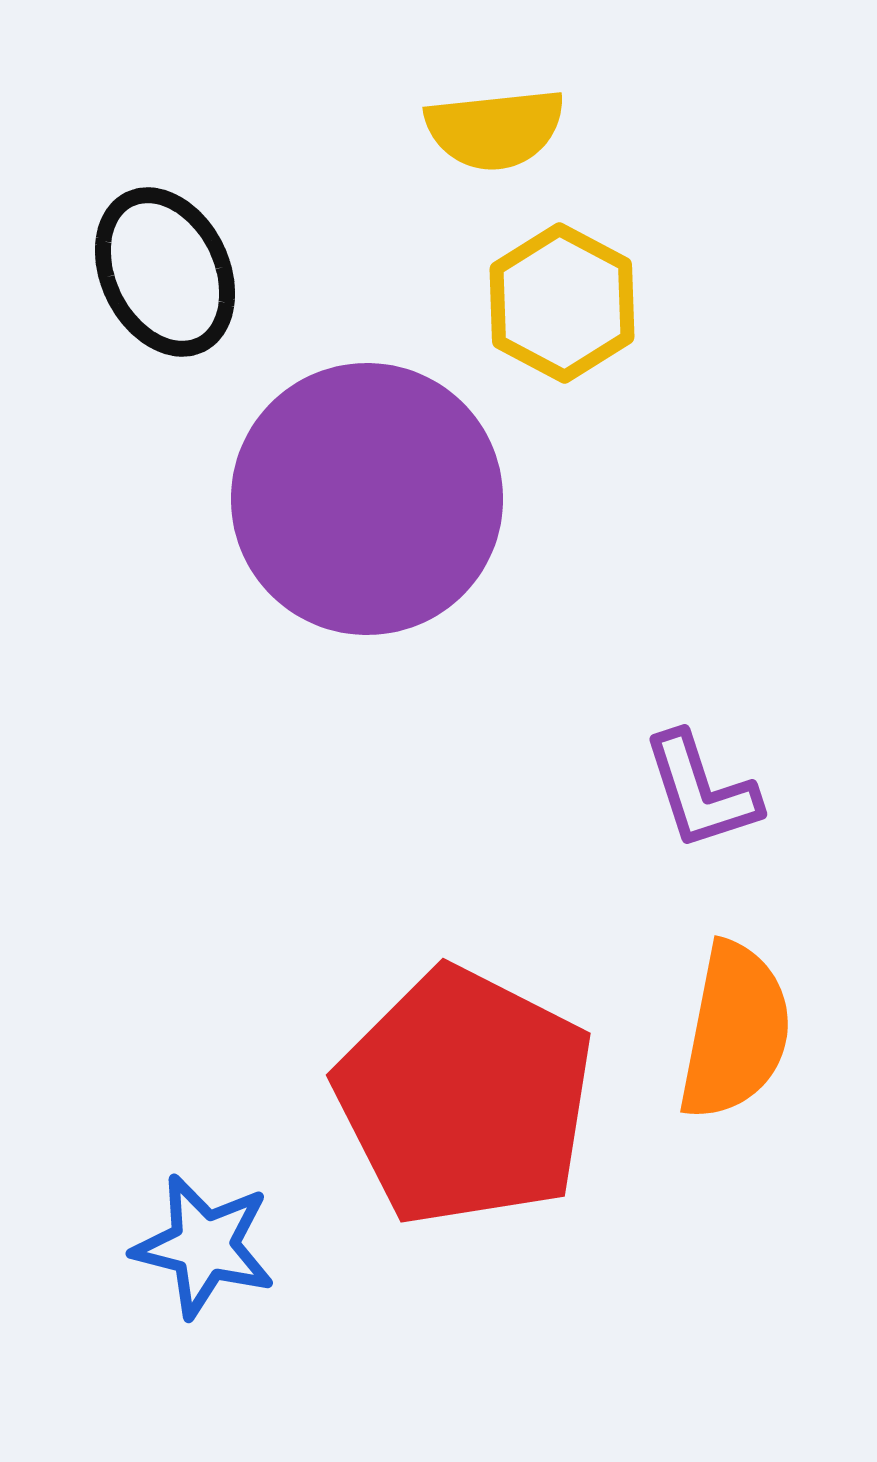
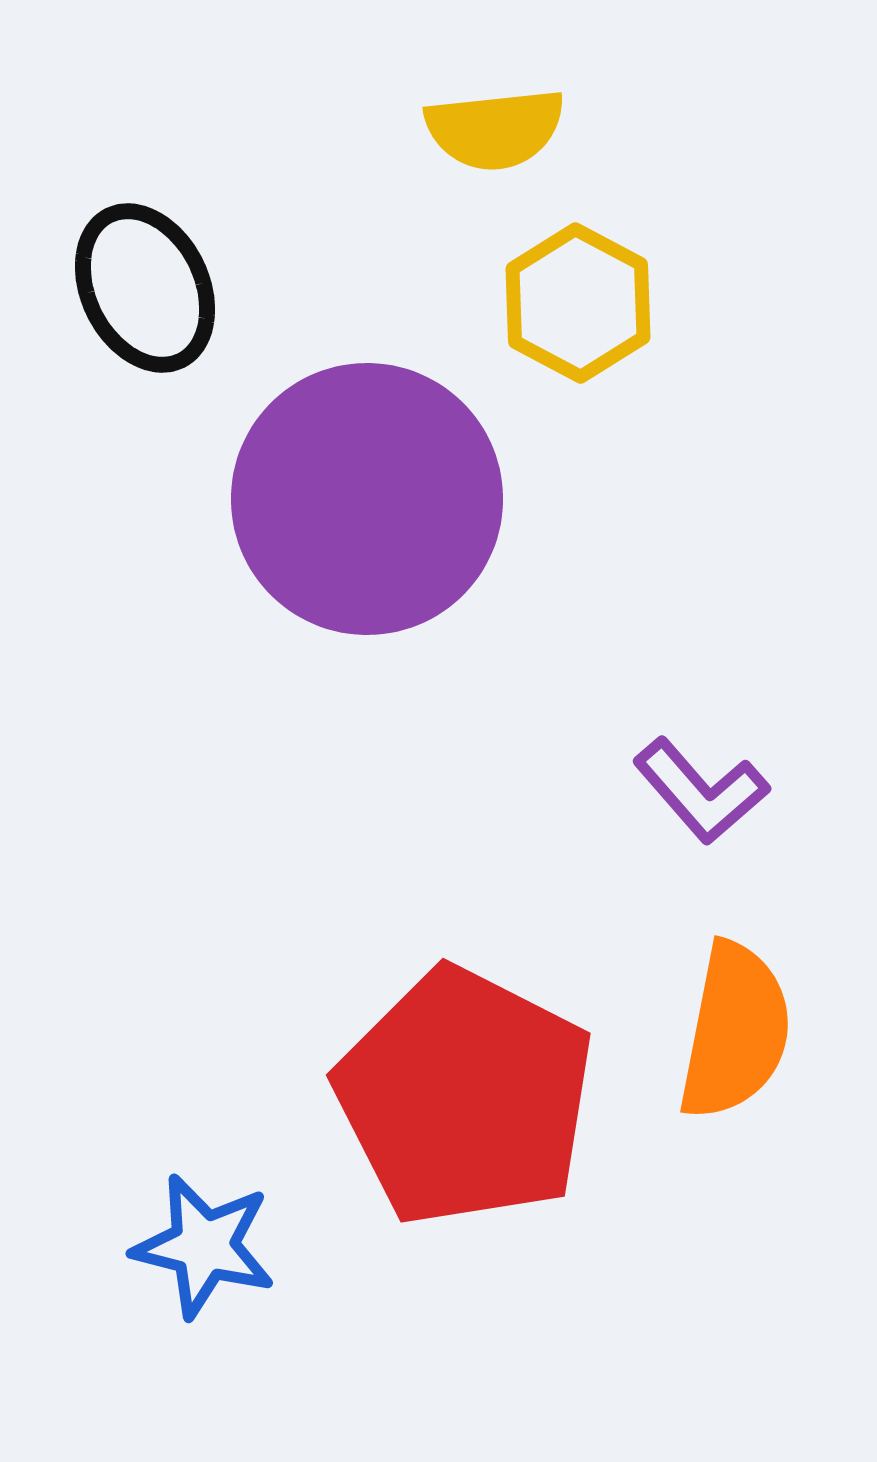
black ellipse: moved 20 px left, 16 px down
yellow hexagon: moved 16 px right
purple L-shape: rotated 23 degrees counterclockwise
